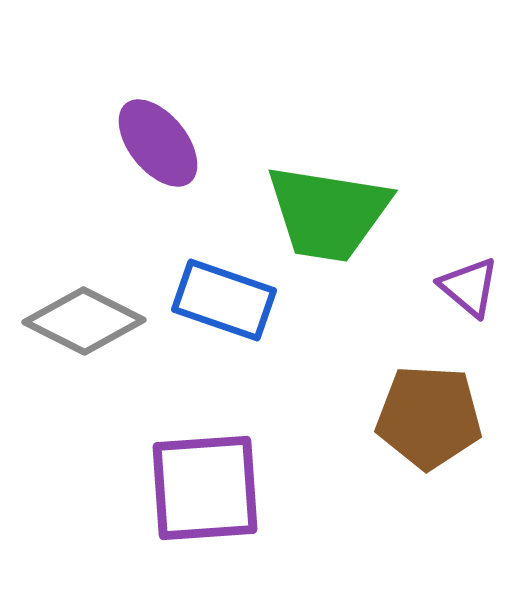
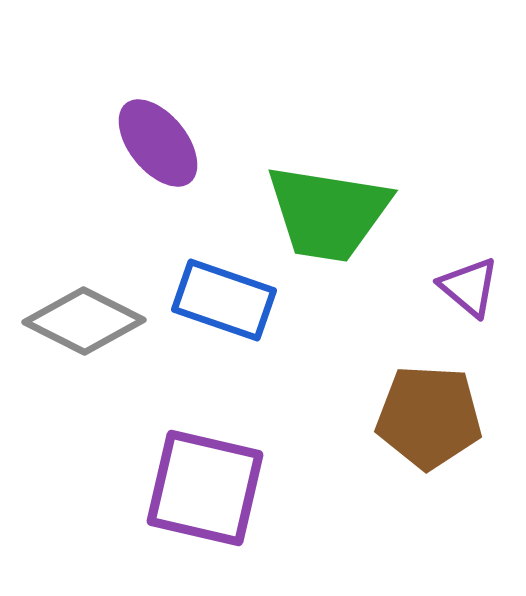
purple square: rotated 17 degrees clockwise
